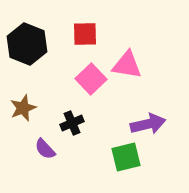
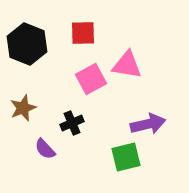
red square: moved 2 px left, 1 px up
pink square: rotated 16 degrees clockwise
